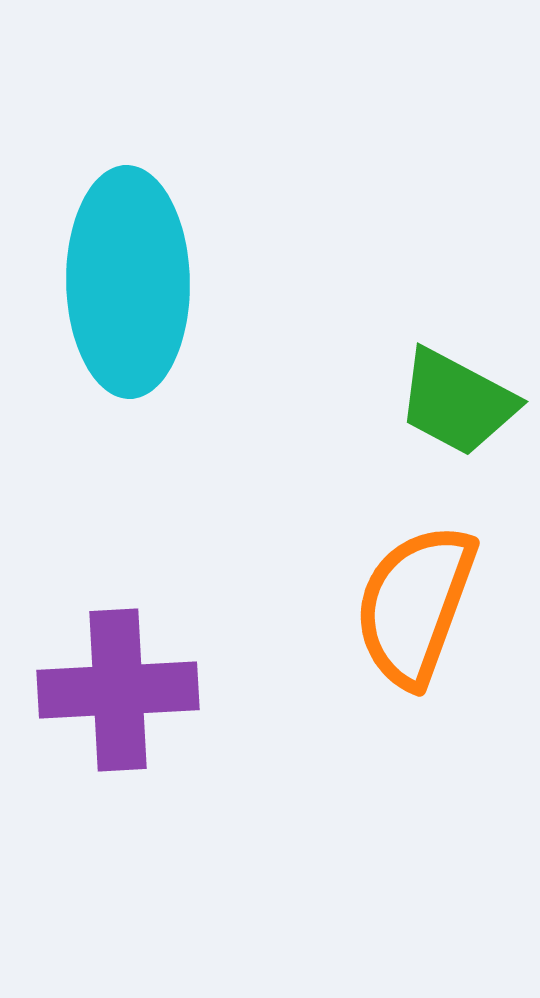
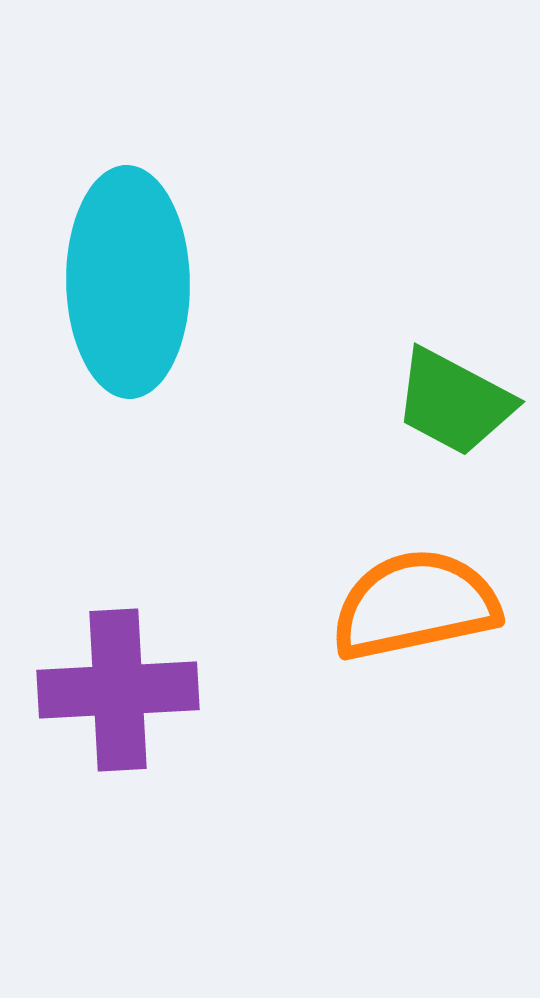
green trapezoid: moved 3 px left
orange semicircle: rotated 58 degrees clockwise
